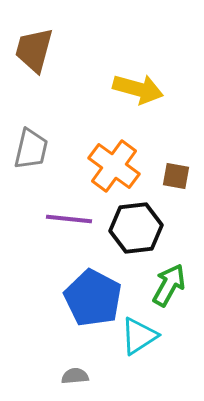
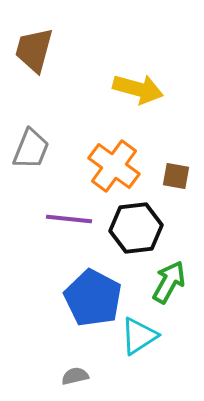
gray trapezoid: rotated 9 degrees clockwise
green arrow: moved 3 px up
gray semicircle: rotated 8 degrees counterclockwise
